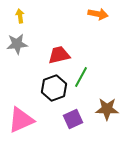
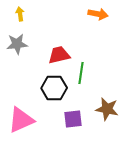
yellow arrow: moved 2 px up
green line: moved 4 px up; rotated 20 degrees counterclockwise
black hexagon: rotated 20 degrees clockwise
brown star: rotated 10 degrees clockwise
purple square: rotated 18 degrees clockwise
